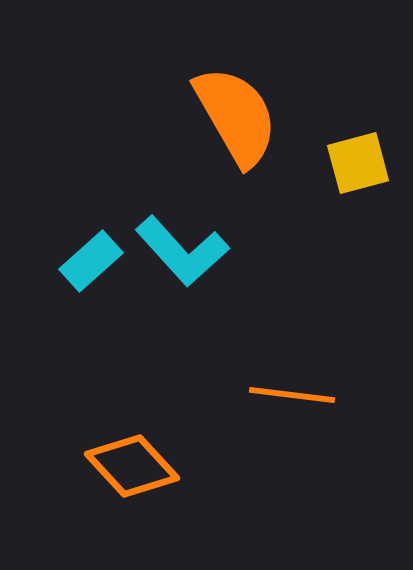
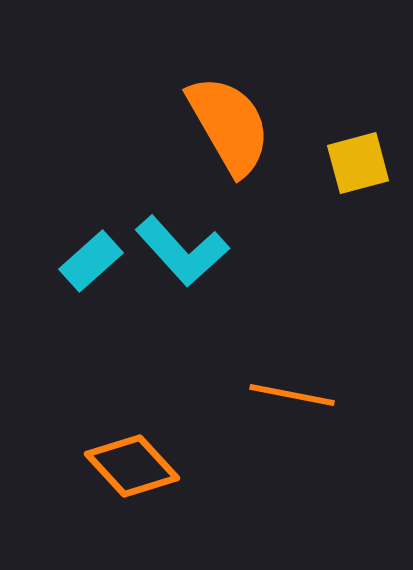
orange semicircle: moved 7 px left, 9 px down
orange line: rotated 4 degrees clockwise
